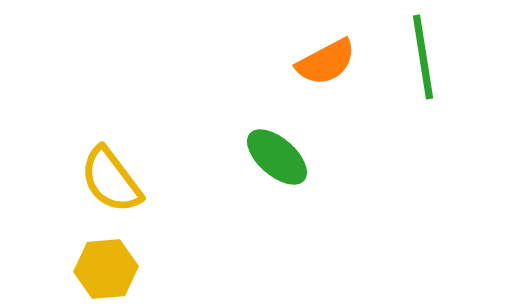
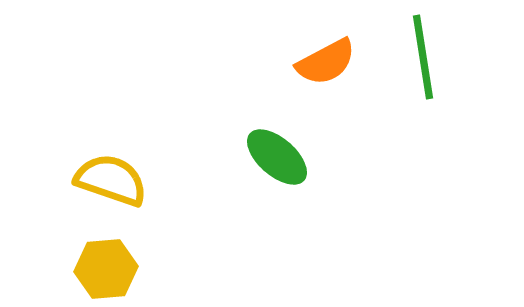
yellow semicircle: rotated 146 degrees clockwise
